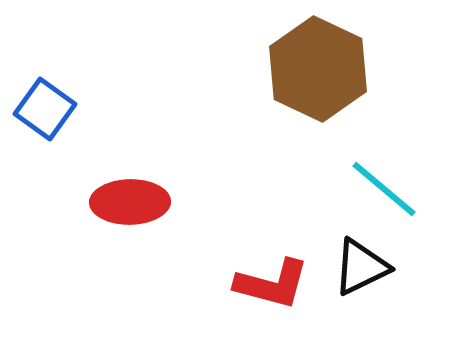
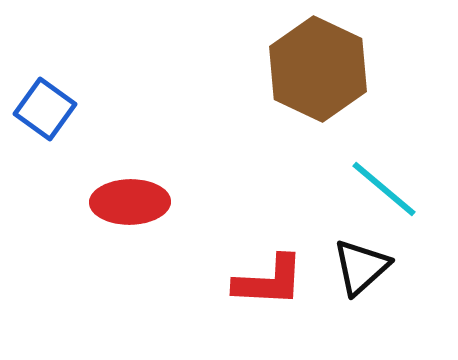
black triangle: rotated 16 degrees counterclockwise
red L-shape: moved 3 px left, 3 px up; rotated 12 degrees counterclockwise
